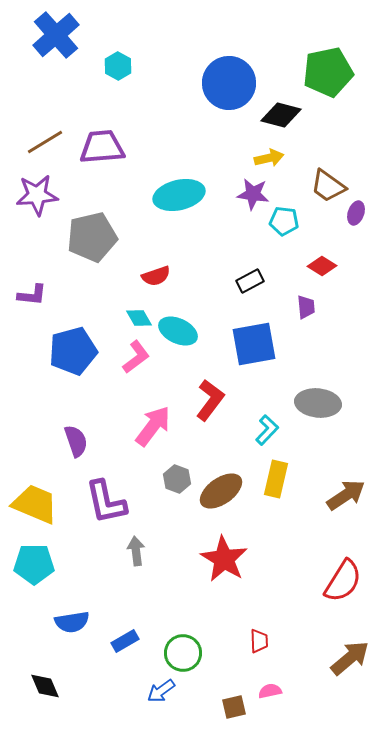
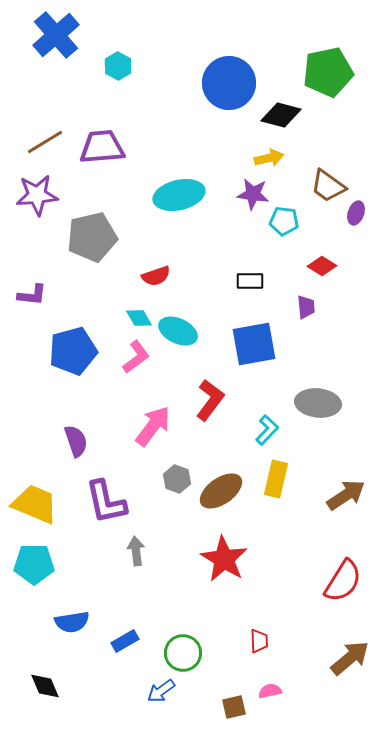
black rectangle at (250, 281): rotated 28 degrees clockwise
